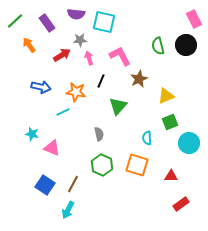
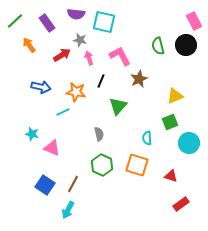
pink rectangle: moved 2 px down
gray star: rotated 16 degrees clockwise
yellow triangle: moved 9 px right
red triangle: rotated 16 degrees clockwise
